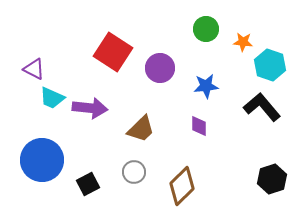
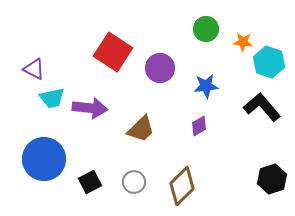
cyan hexagon: moved 1 px left, 3 px up
cyan trapezoid: rotated 36 degrees counterclockwise
purple diamond: rotated 60 degrees clockwise
blue circle: moved 2 px right, 1 px up
gray circle: moved 10 px down
black square: moved 2 px right, 2 px up
